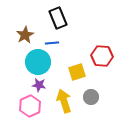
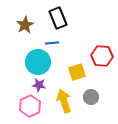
brown star: moved 10 px up
